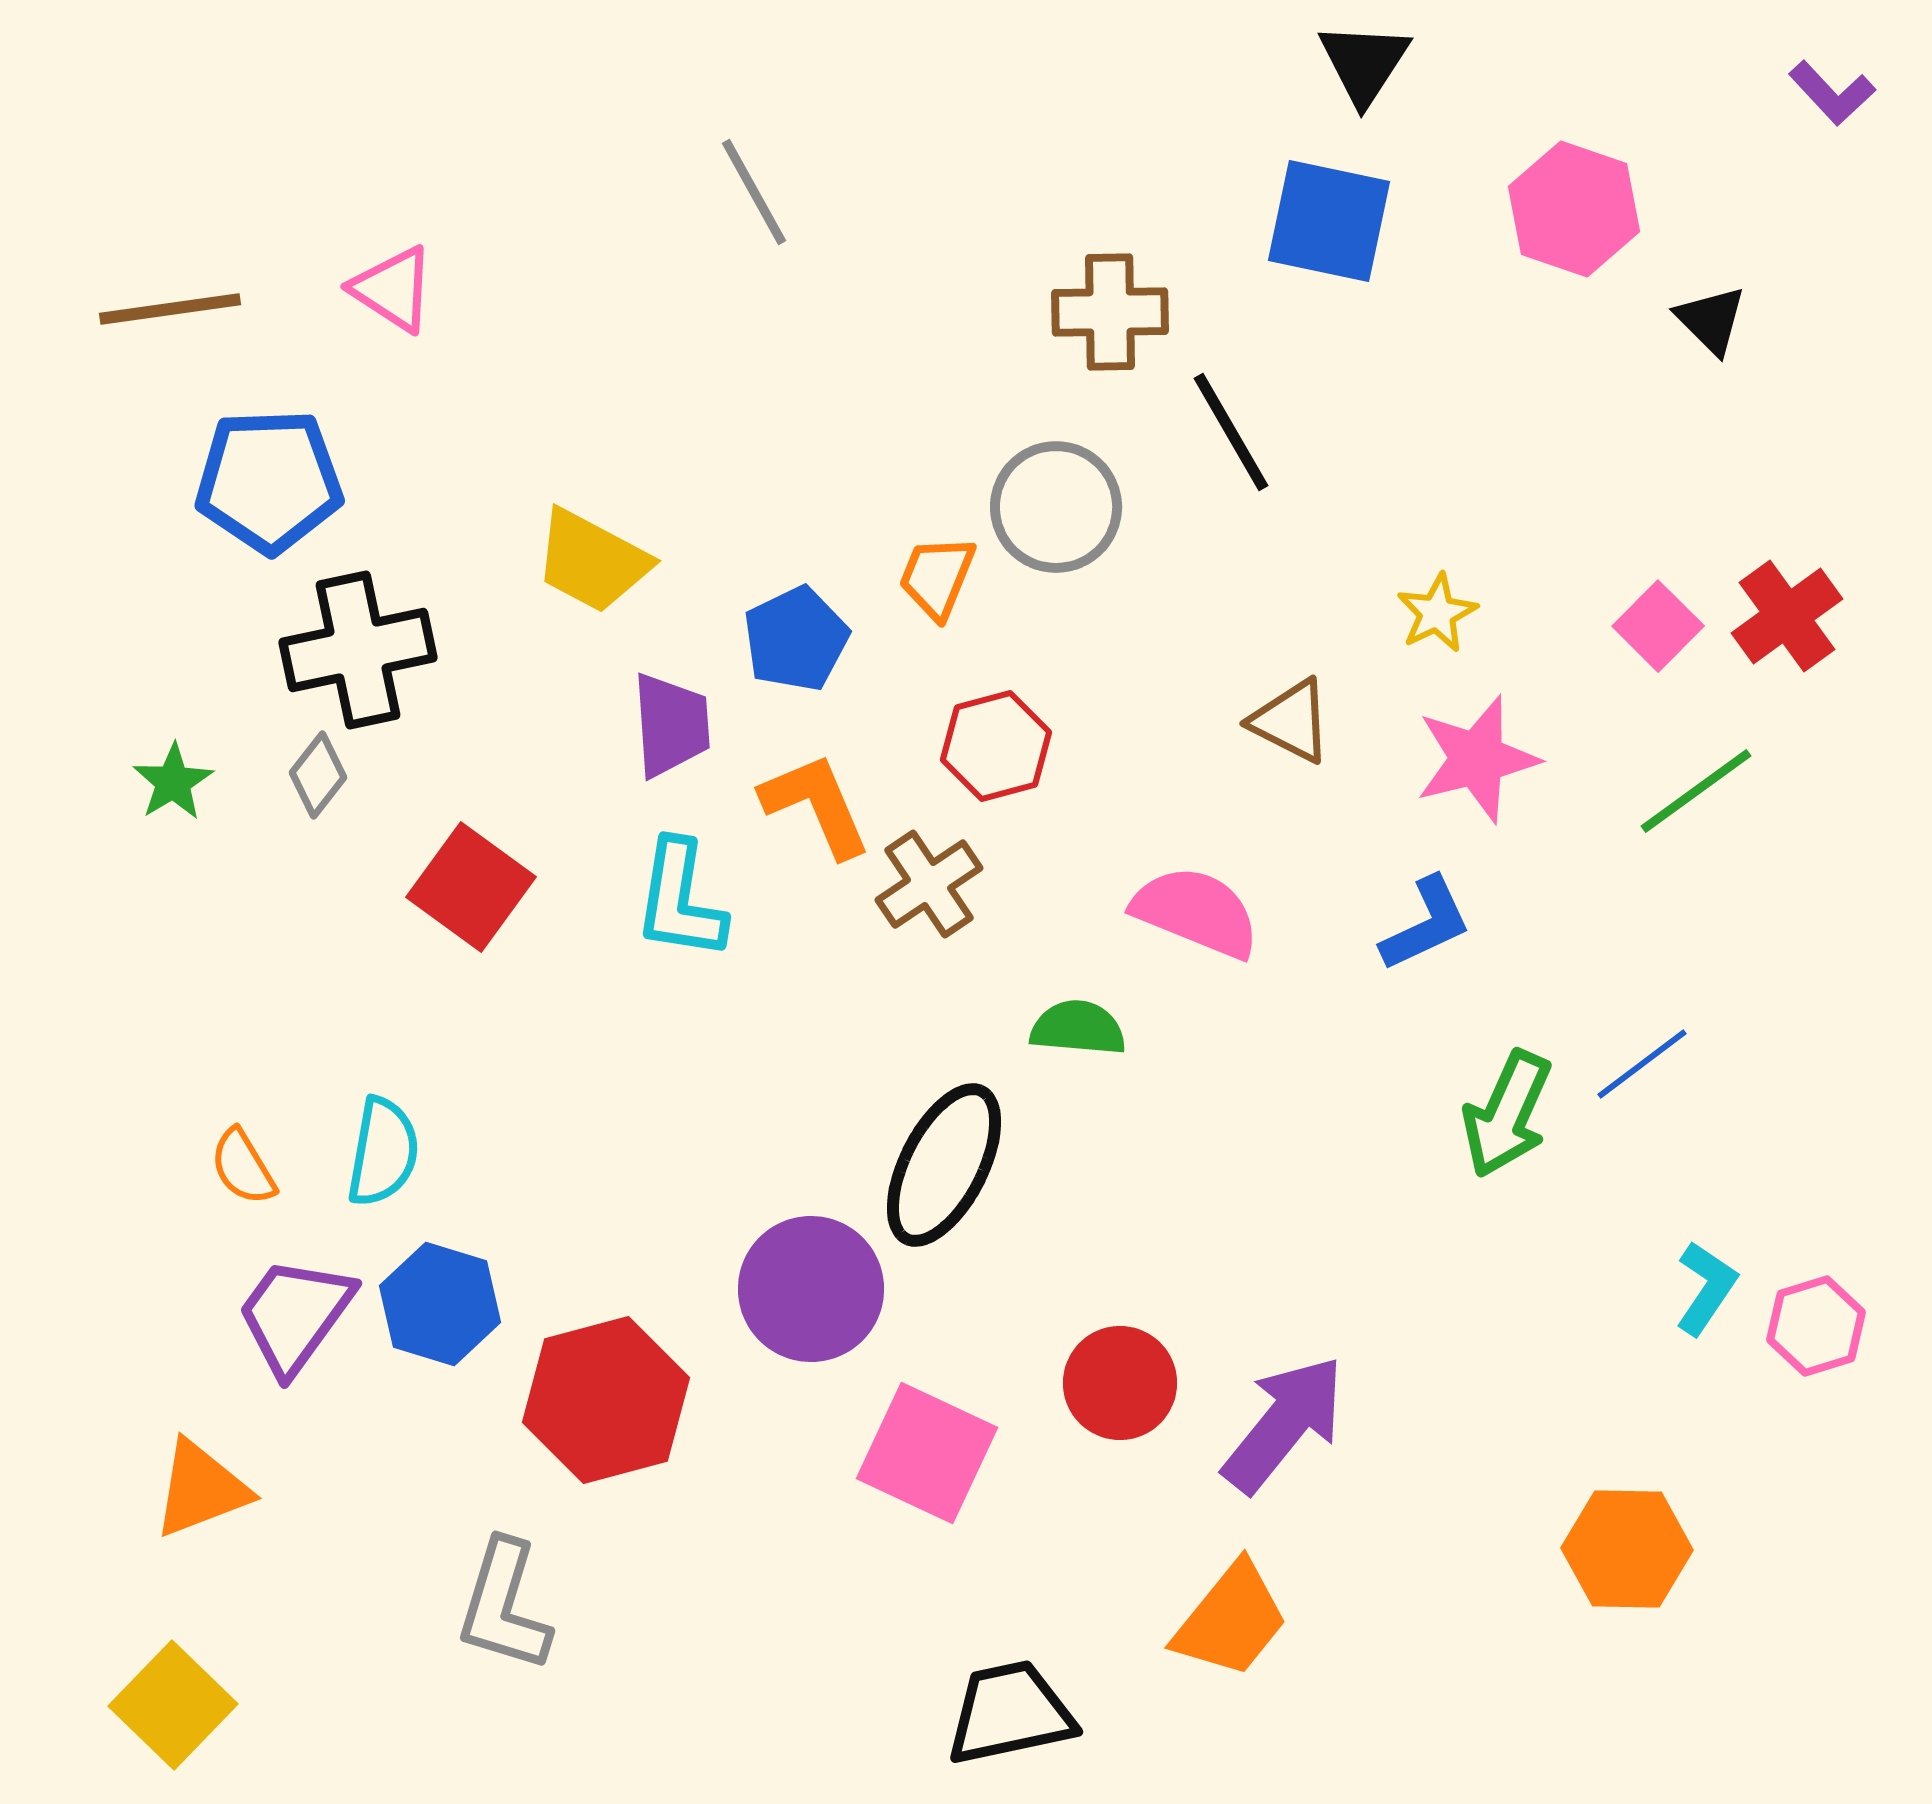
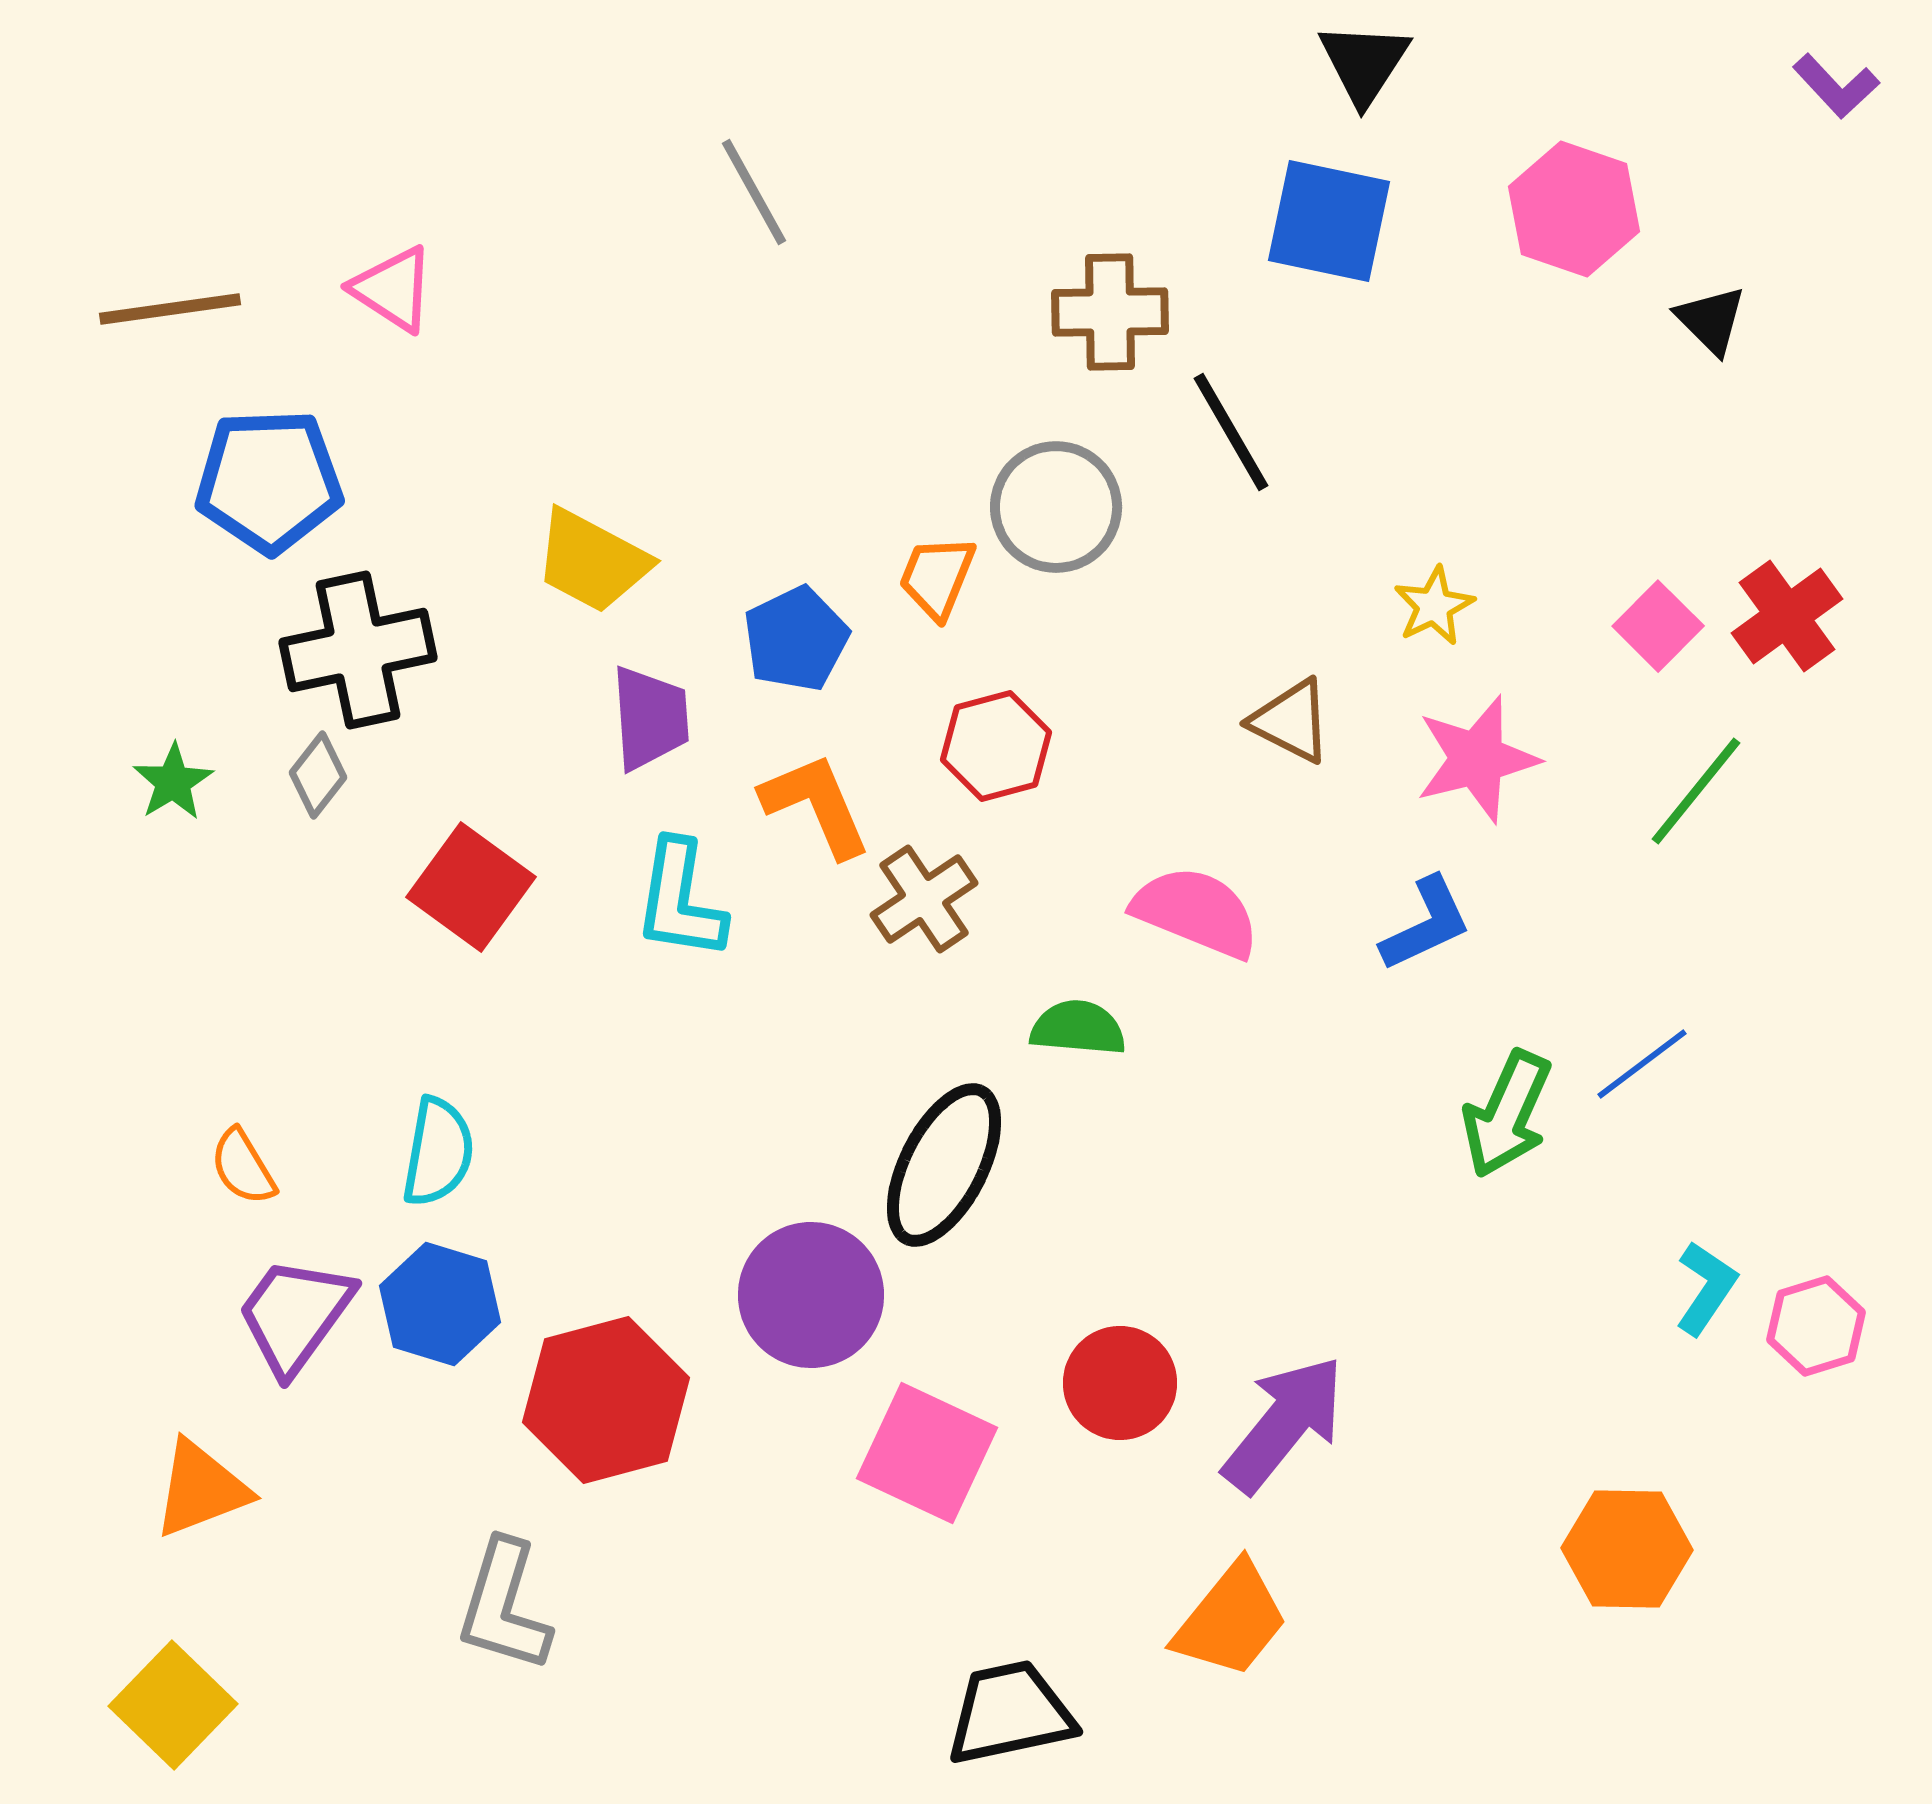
purple L-shape at (1832, 93): moved 4 px right, 7 px up
yellow star at (1437, 613): moved 3 px left, 7 px up
purple trapezoid at (671, 725): moved 21 px left, 7 px up
green line at (1696, 791): rotated 15 degrees counterclockwise
brown cross at (929, 884): moved 5 px left, 15 px down
cyan semicircle at (383, 1152): moved 55 px right
purple circle at (811, 1289): moved 6 px down
